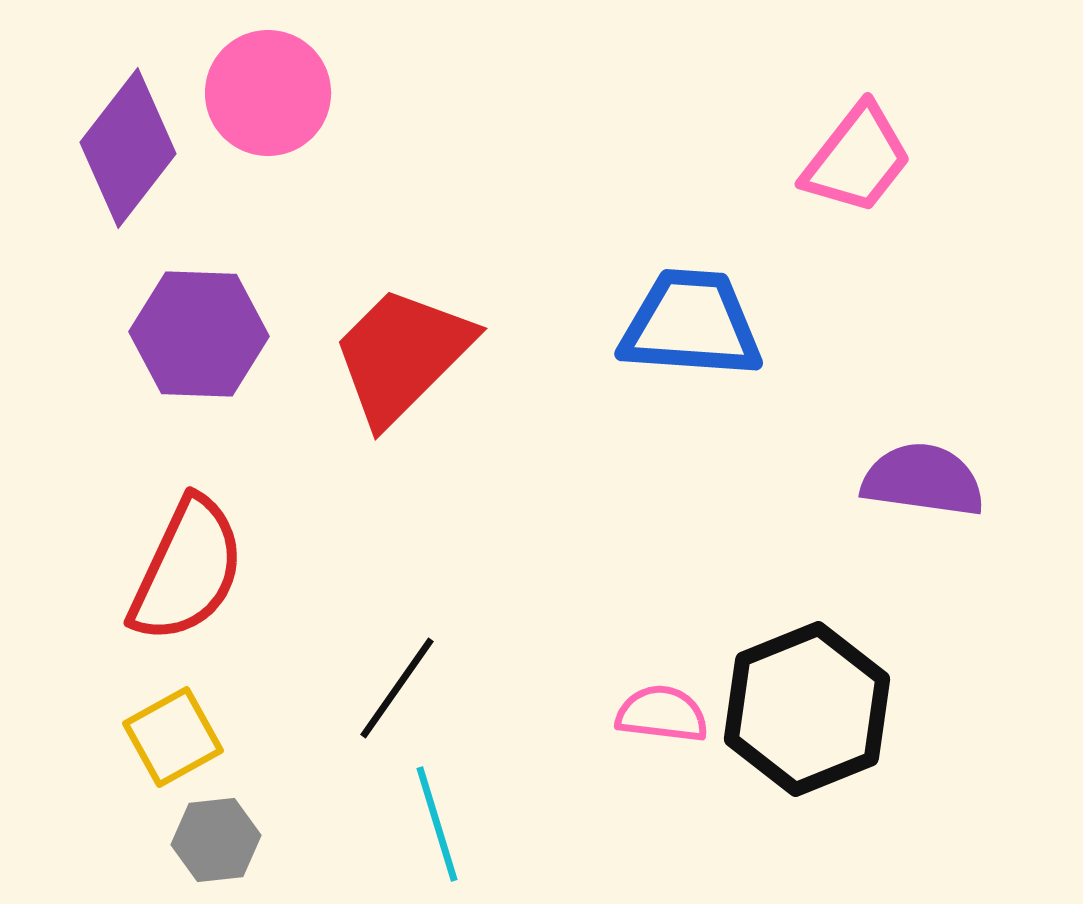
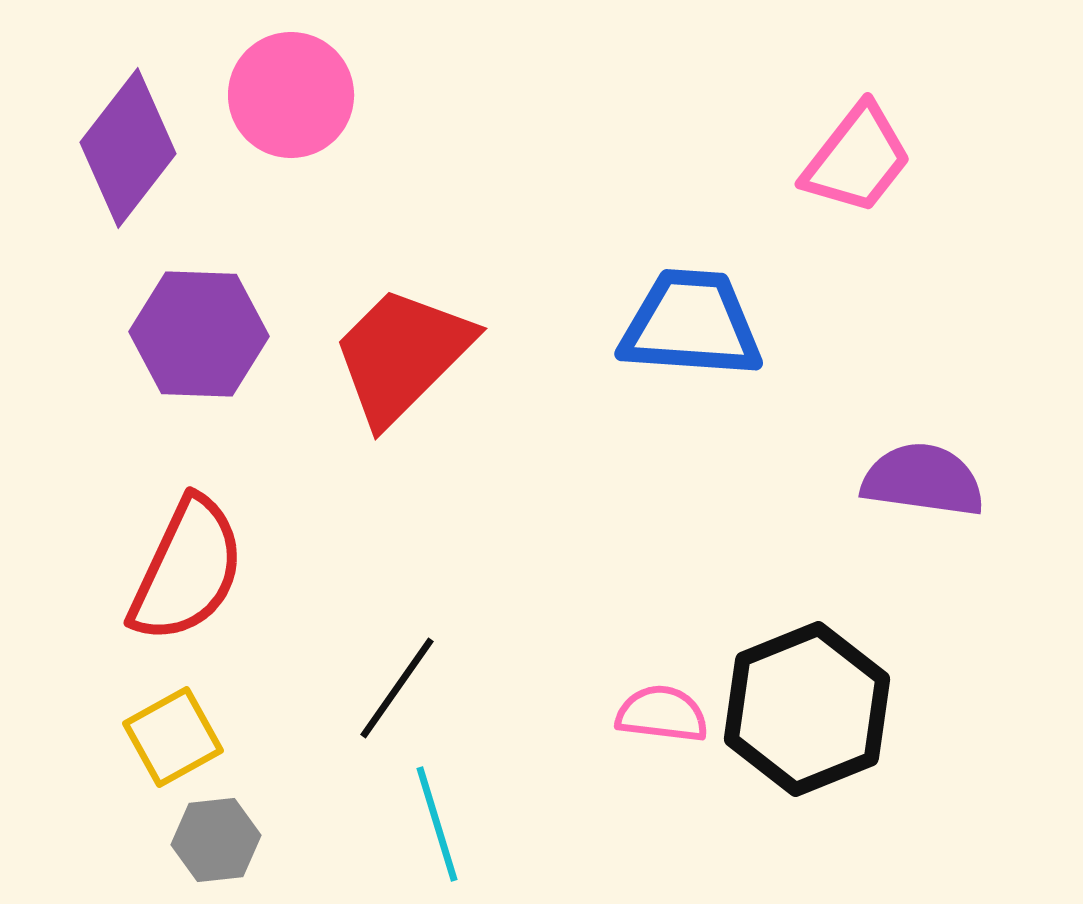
pink circle: moved 23 px right, 2 px down
